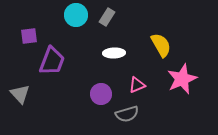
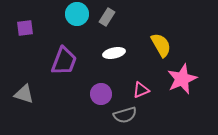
cyan circle: moved 1 px right, 1 px up
purple square: moved 4 px left, 8 px up
white ellipse: rotated 10 degrees counterclockwise
purple trapezoid: moved 12 px right
pink triangle: moved 4 px right, 5 px down
gray triangle: moved 4 px right; rotated 30 degrees counterclockwise
gray semicircle: moved 2 px left, 1 px down
